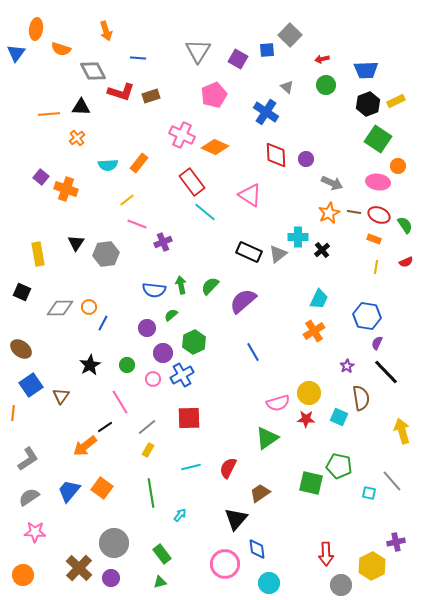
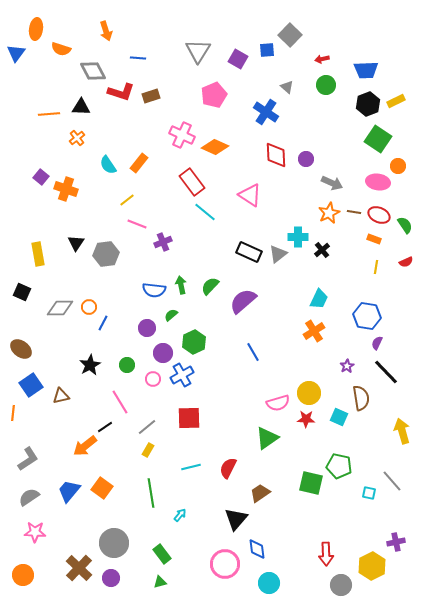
cyan semicircle at (108, 165): rotated 60 degrees clockwise
brown triangle at (61, 396): rotated 42 degrees clockwise
